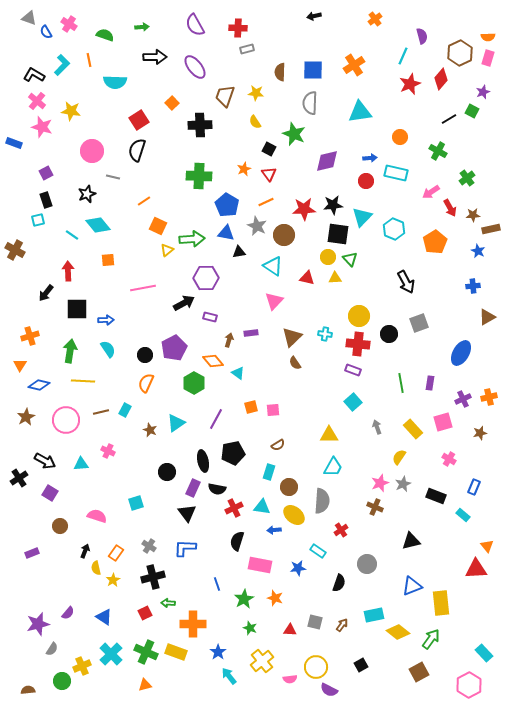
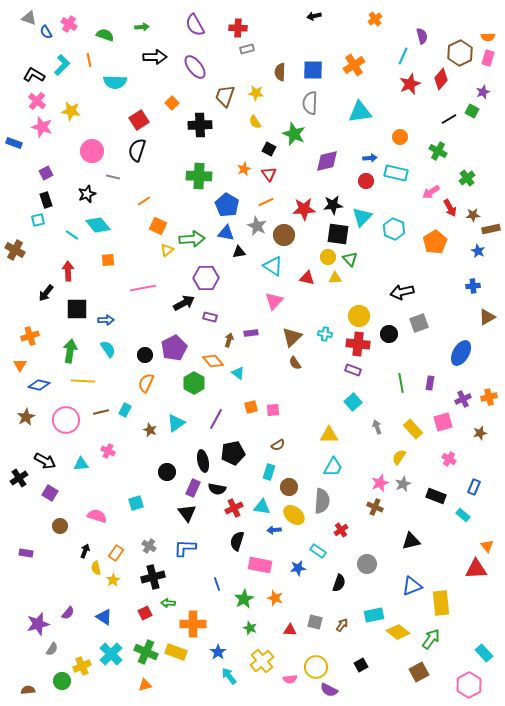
black arrow at (406, 282): moved 4 px left, 10 px down; rotated 105 degrees clockwise
purple rectangle at (32, 553): moved 6 px left; rotated 32 degrees clockwise
